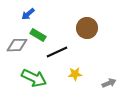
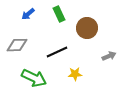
green rectangle: moved 21 px right, 21 px up; rotated 35 degrees clockwise
gray arrow: moved 27 px up
